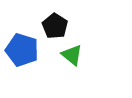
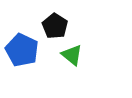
blue pentagon: rotated 8 degrees clockwise
